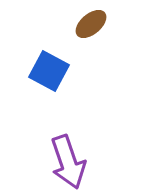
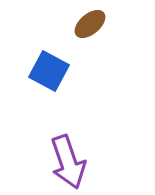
brown ellipse: moved 1 px left
